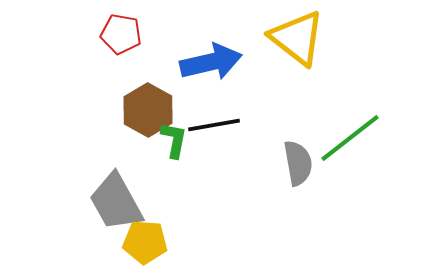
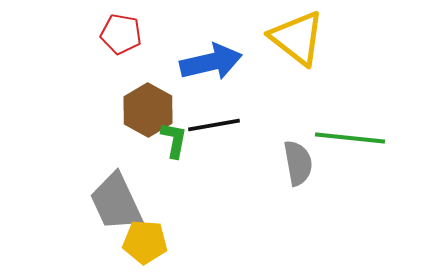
green line: rotated 44 degrees clockwise
gray trapezoid: rotated 4 degrees clockwise
